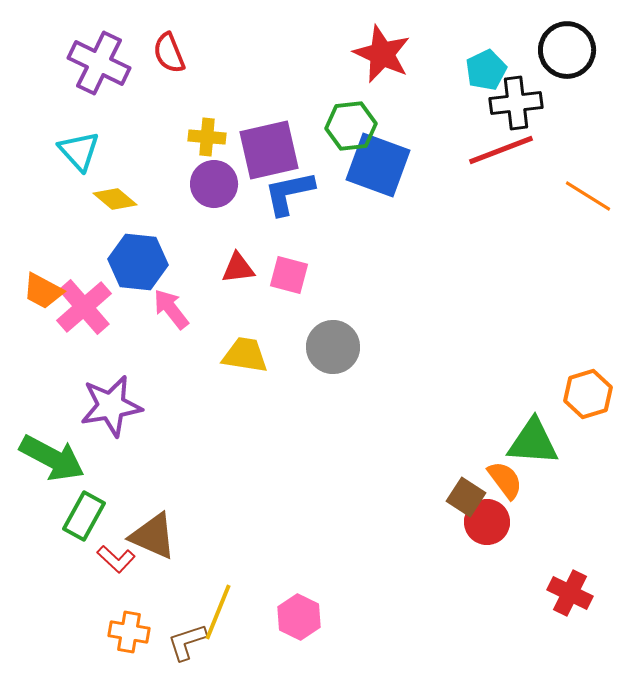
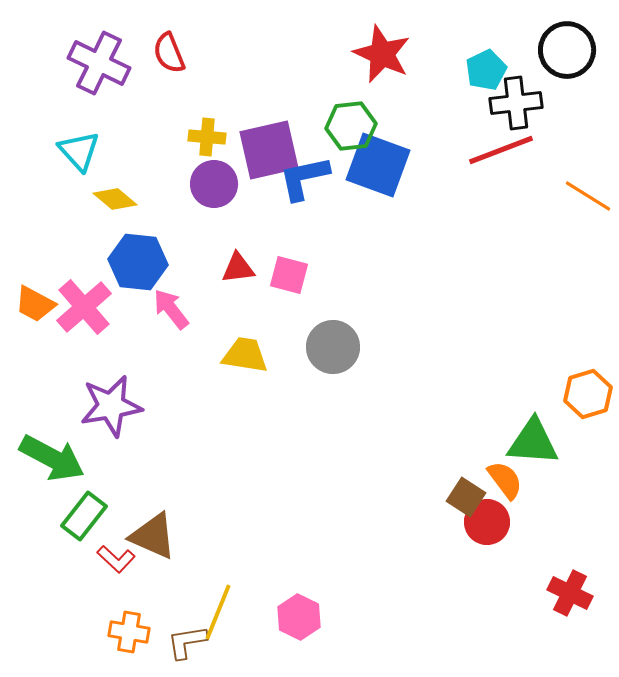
blue L-shape: moved 15 px right, 15 px up
orange trapezoid: moved 8 px left, 13 px down
green rectangle: rotated 9 degrees clockwise
brown L-shape: rotated 9 degrees clockwise
